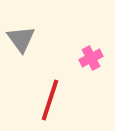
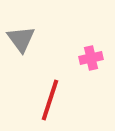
pink cross: rotated 15 degrees clockwise
